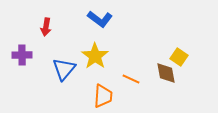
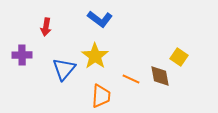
brown diamond: moved 6 px left, 3 px down
orange trapezoid: moved 2 px left
